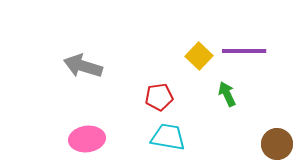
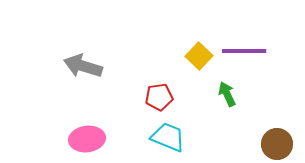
cyan trapezoid: rotated 12 degrees clockwise
